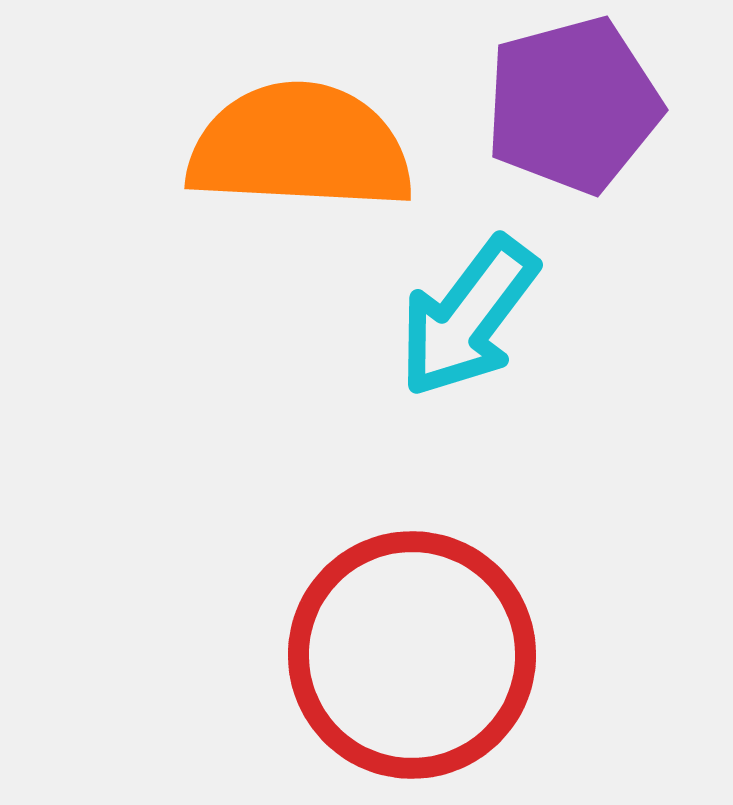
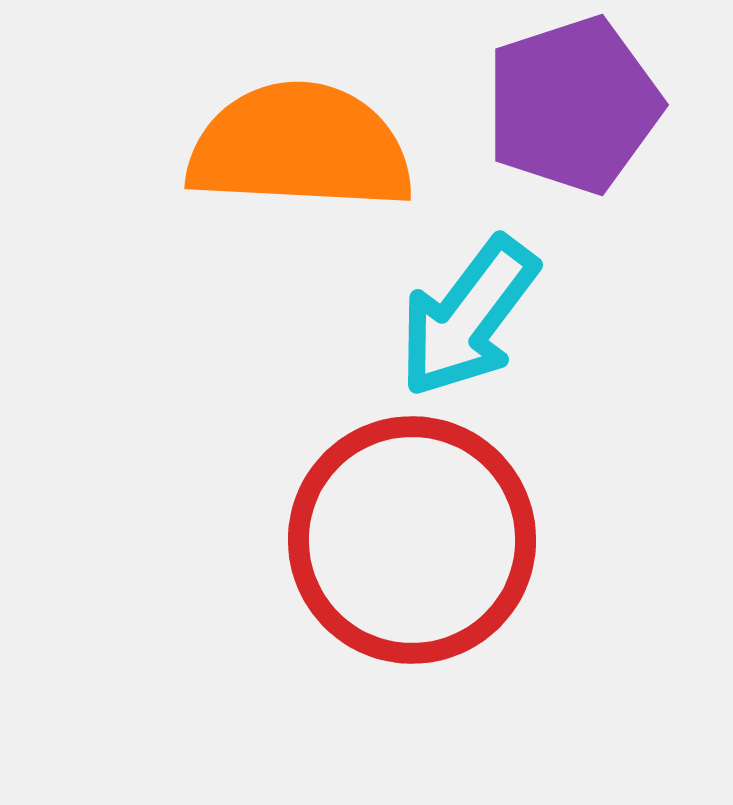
purple pentagon: rotated 3 degrees counterclockwise
red circle: moved 115 px up
